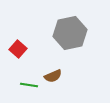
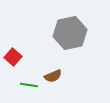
red square: moved 5 px left, 8 px down
